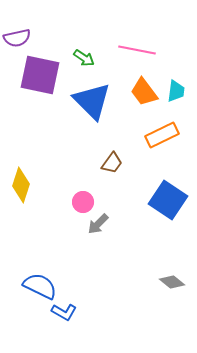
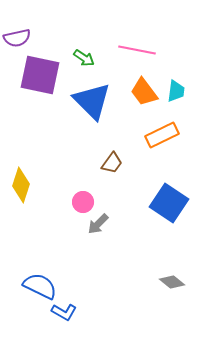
blue square: moved 1 px right, 3 px down
